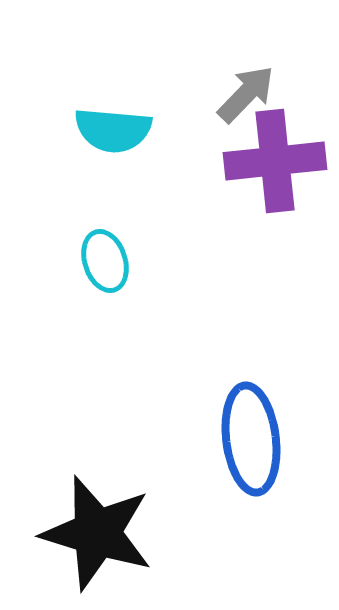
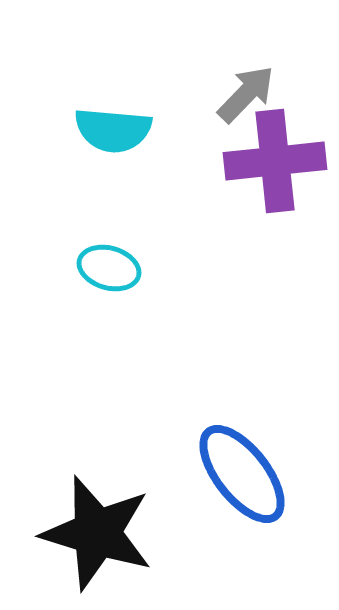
cyan ellipse: moved 4 px right, 7 px down; rotated 56 degrees counterclockwise
blue ellipse: moved 9 px left, 35 px down; rotated 31 degrees counterclockwise
